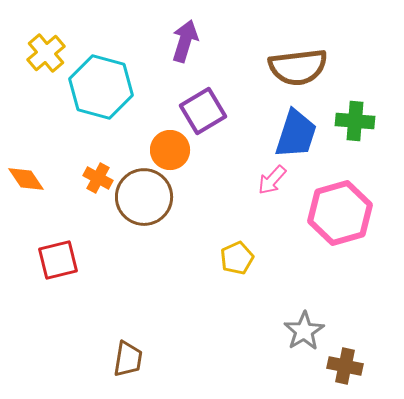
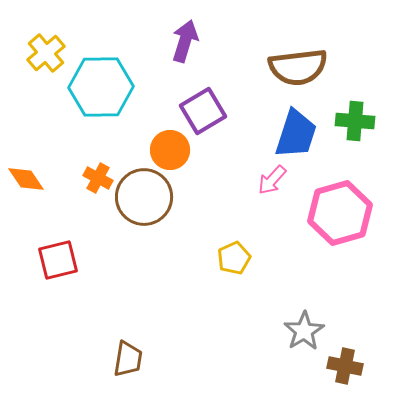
cyan hexagon: rotated 16 degrees counterclockwise
yellow pentagon: moved 3 px left
